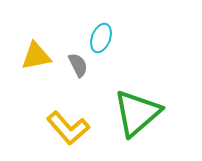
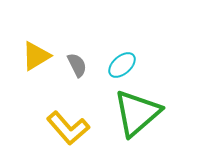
cyan ellipse: moved 21 px right, 27 px down; rotated 28 degrees clockwise
yellow triangle: rotated 20 degrees counterclockwise
gray semicircle: moved 1 px left
